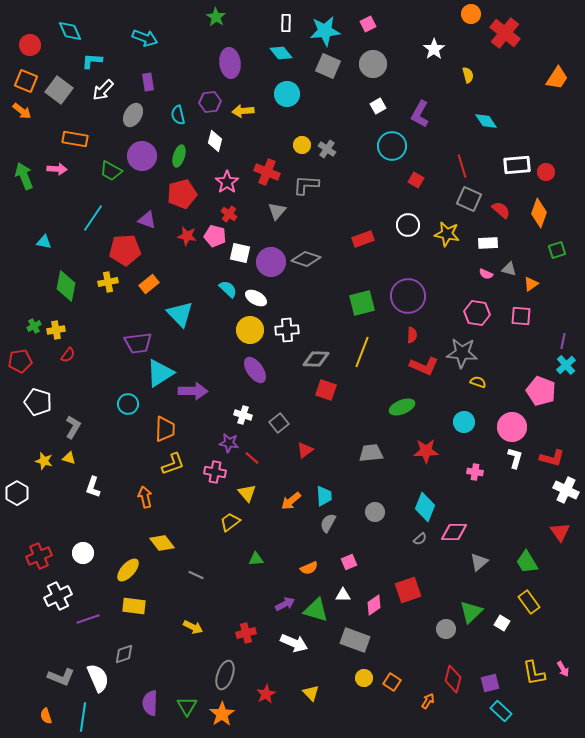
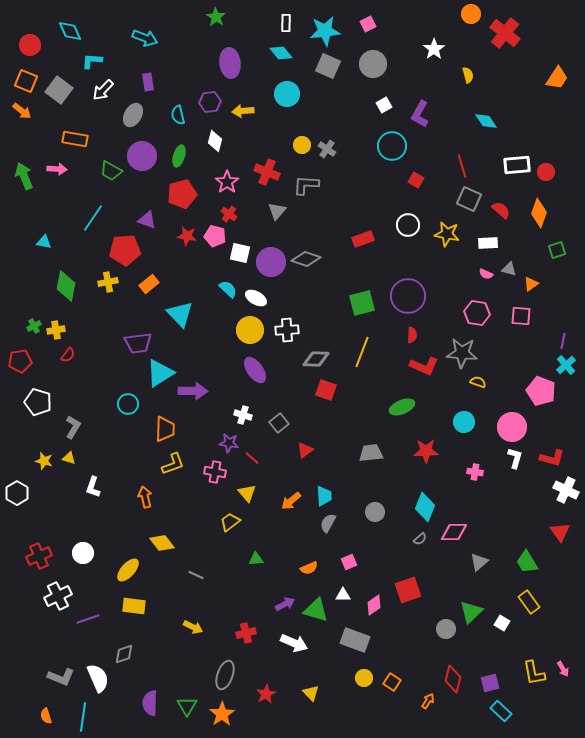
white square at (378, 106): moved 6 px right, 1 px up
